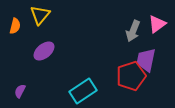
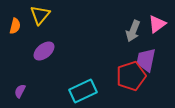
cyan rectangle: rotated 8 degrees clockwise
